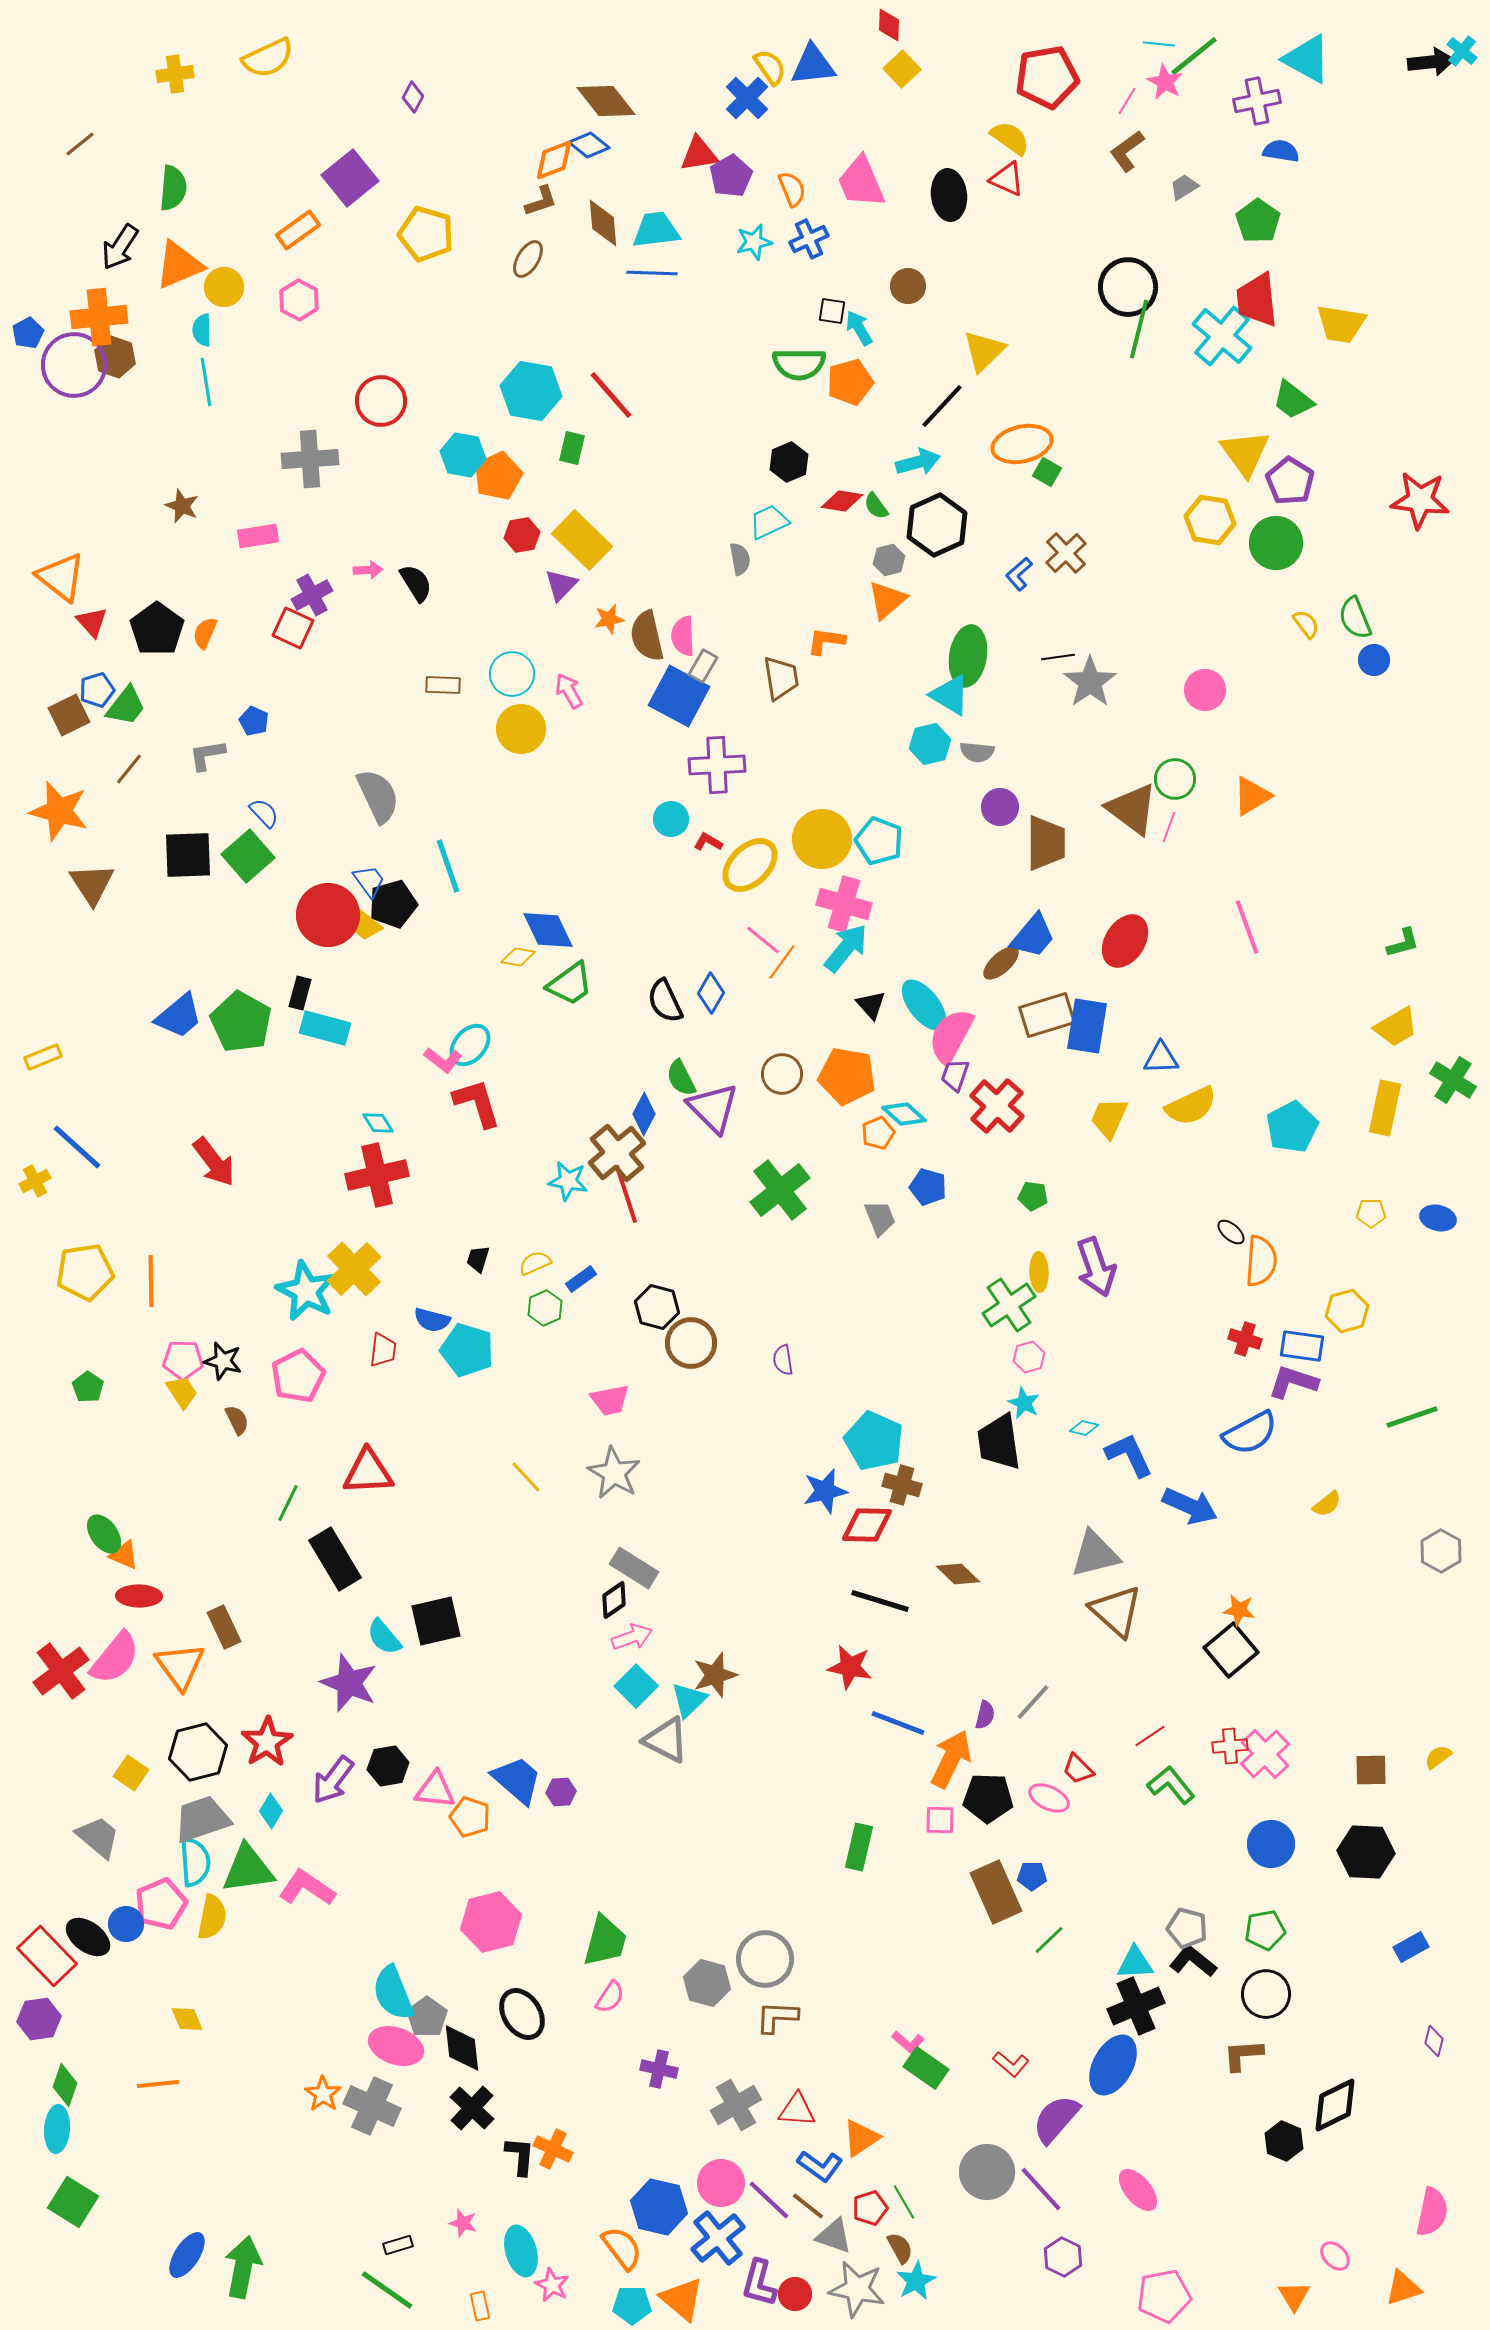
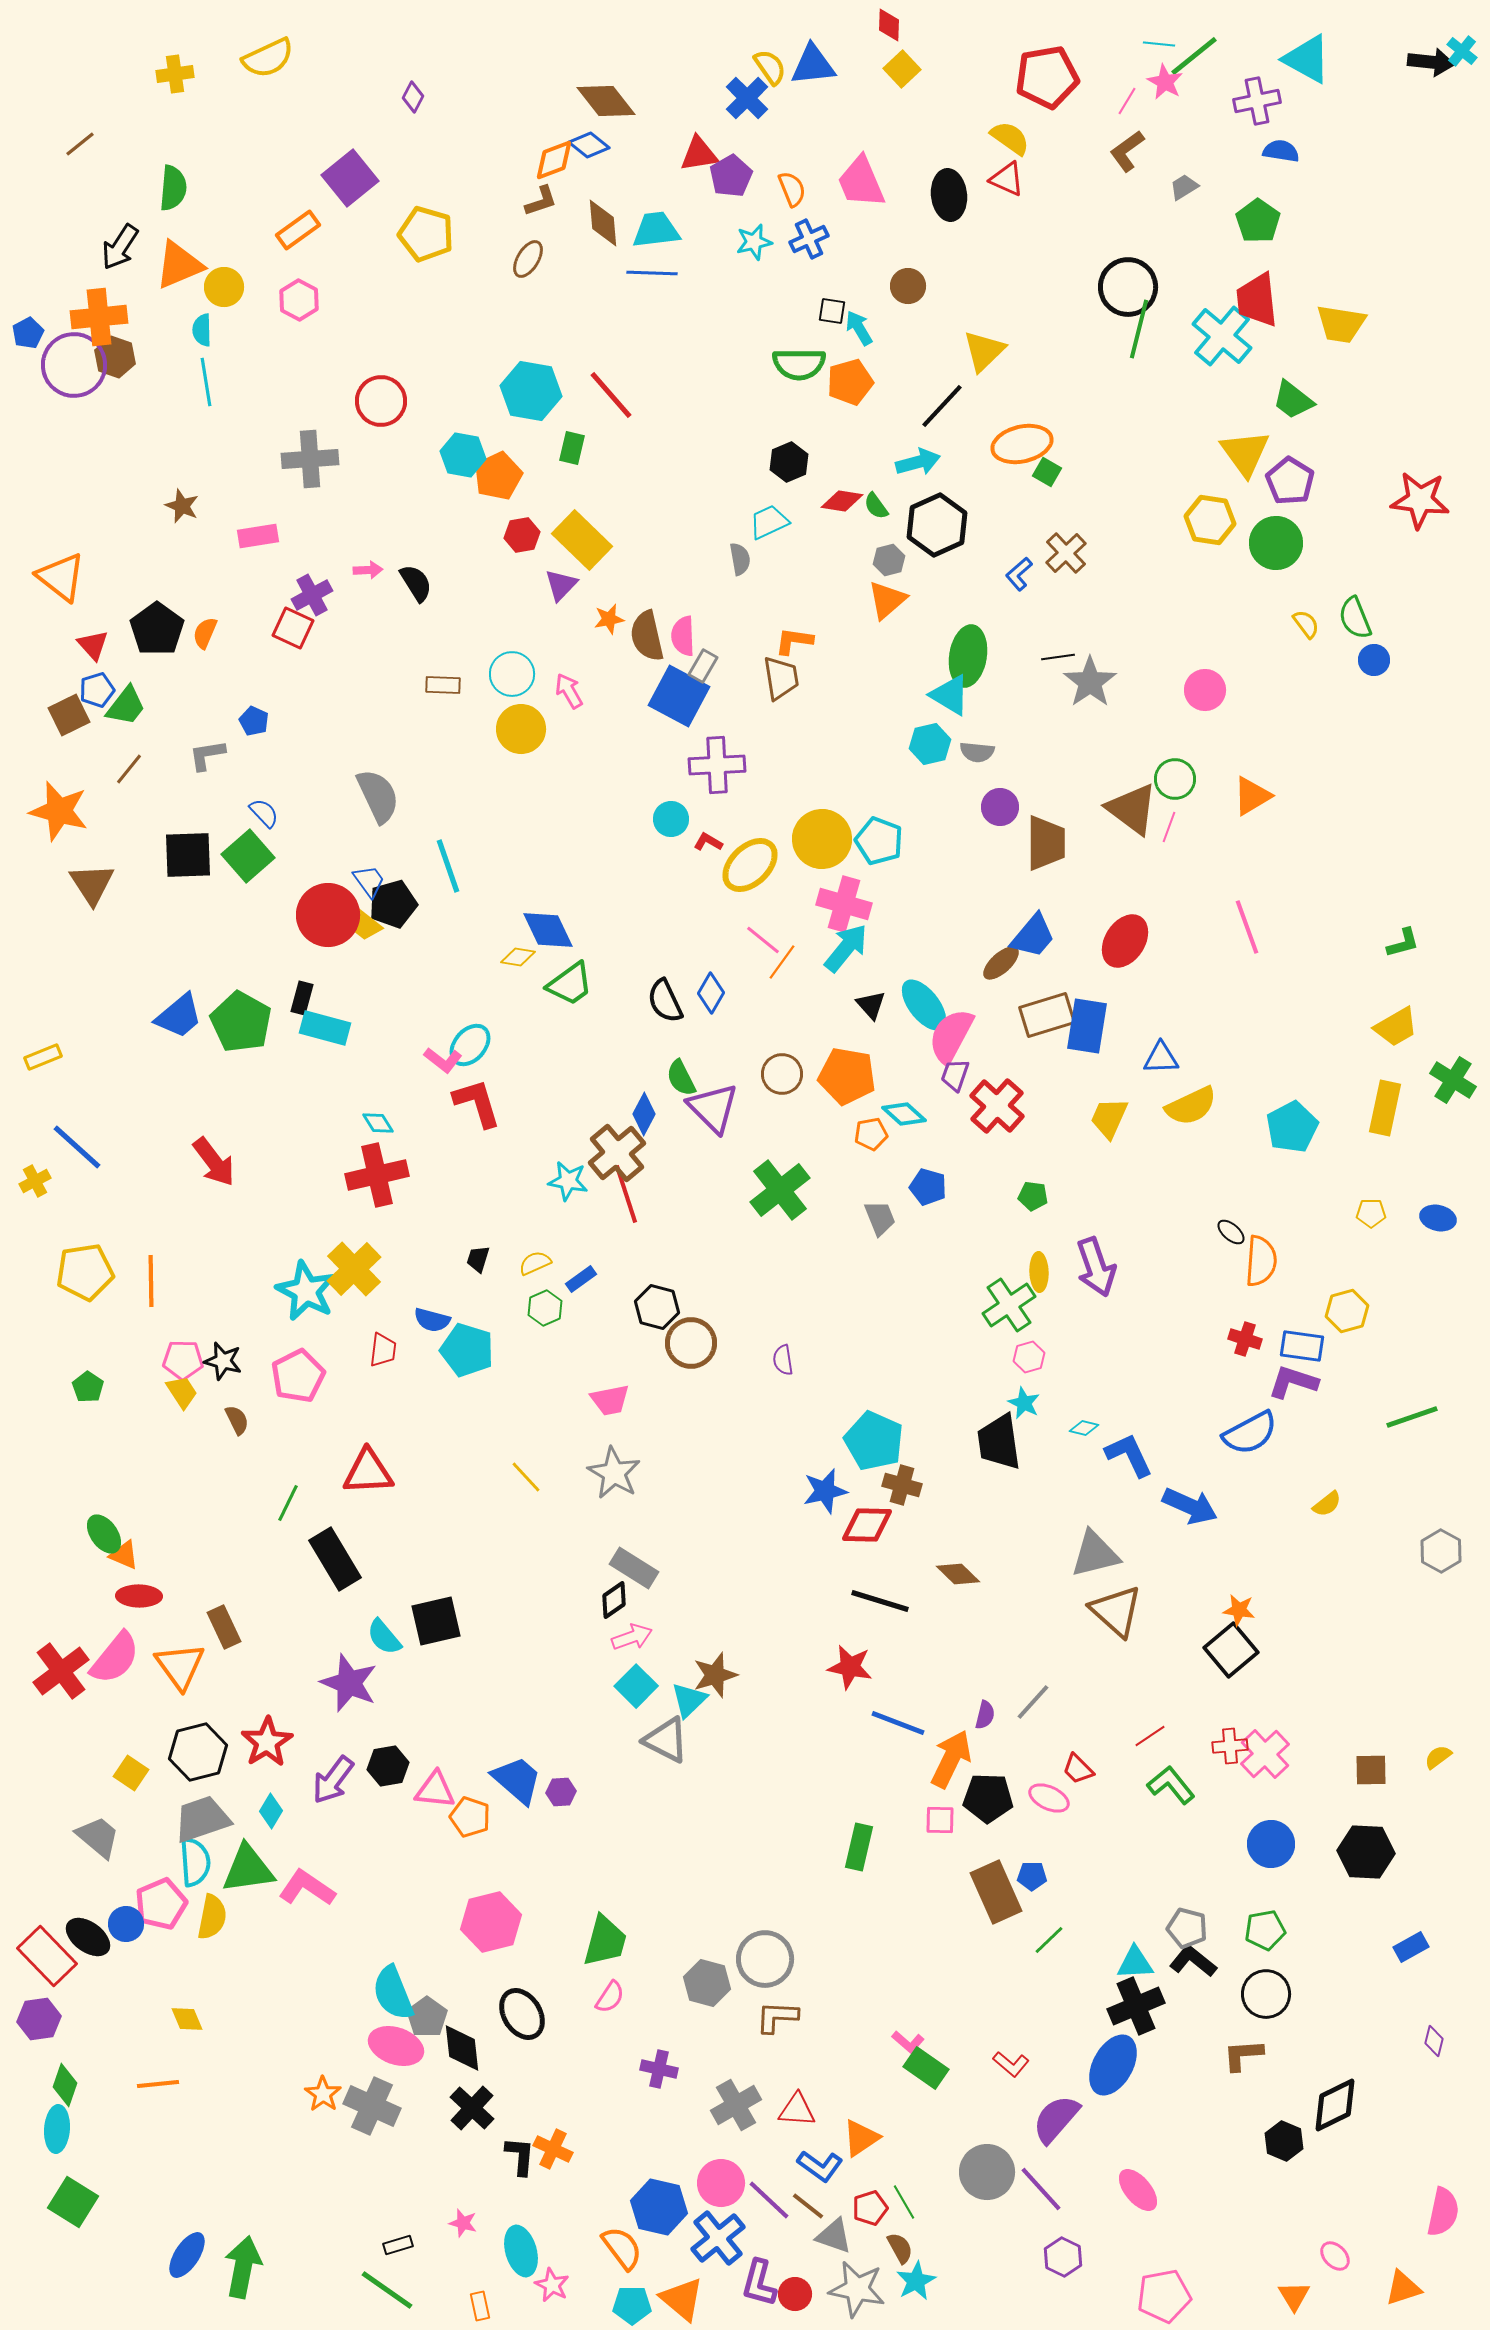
black arrow at (1431, 62): rotated 12 degrees clockwise
red triangle at (92, 622): moved 1 px right, 23 px down
orange L-shape at (826, 641): moved 32 px left
black rectangle at (300, 993): moved 2 px right, 5 px down
orange pentagon at (878, 1133): moved 7 px left, 1 px down; rotated 12 degrees clockwise
pink semicircle at (1432, 2212): moved 11 px right
